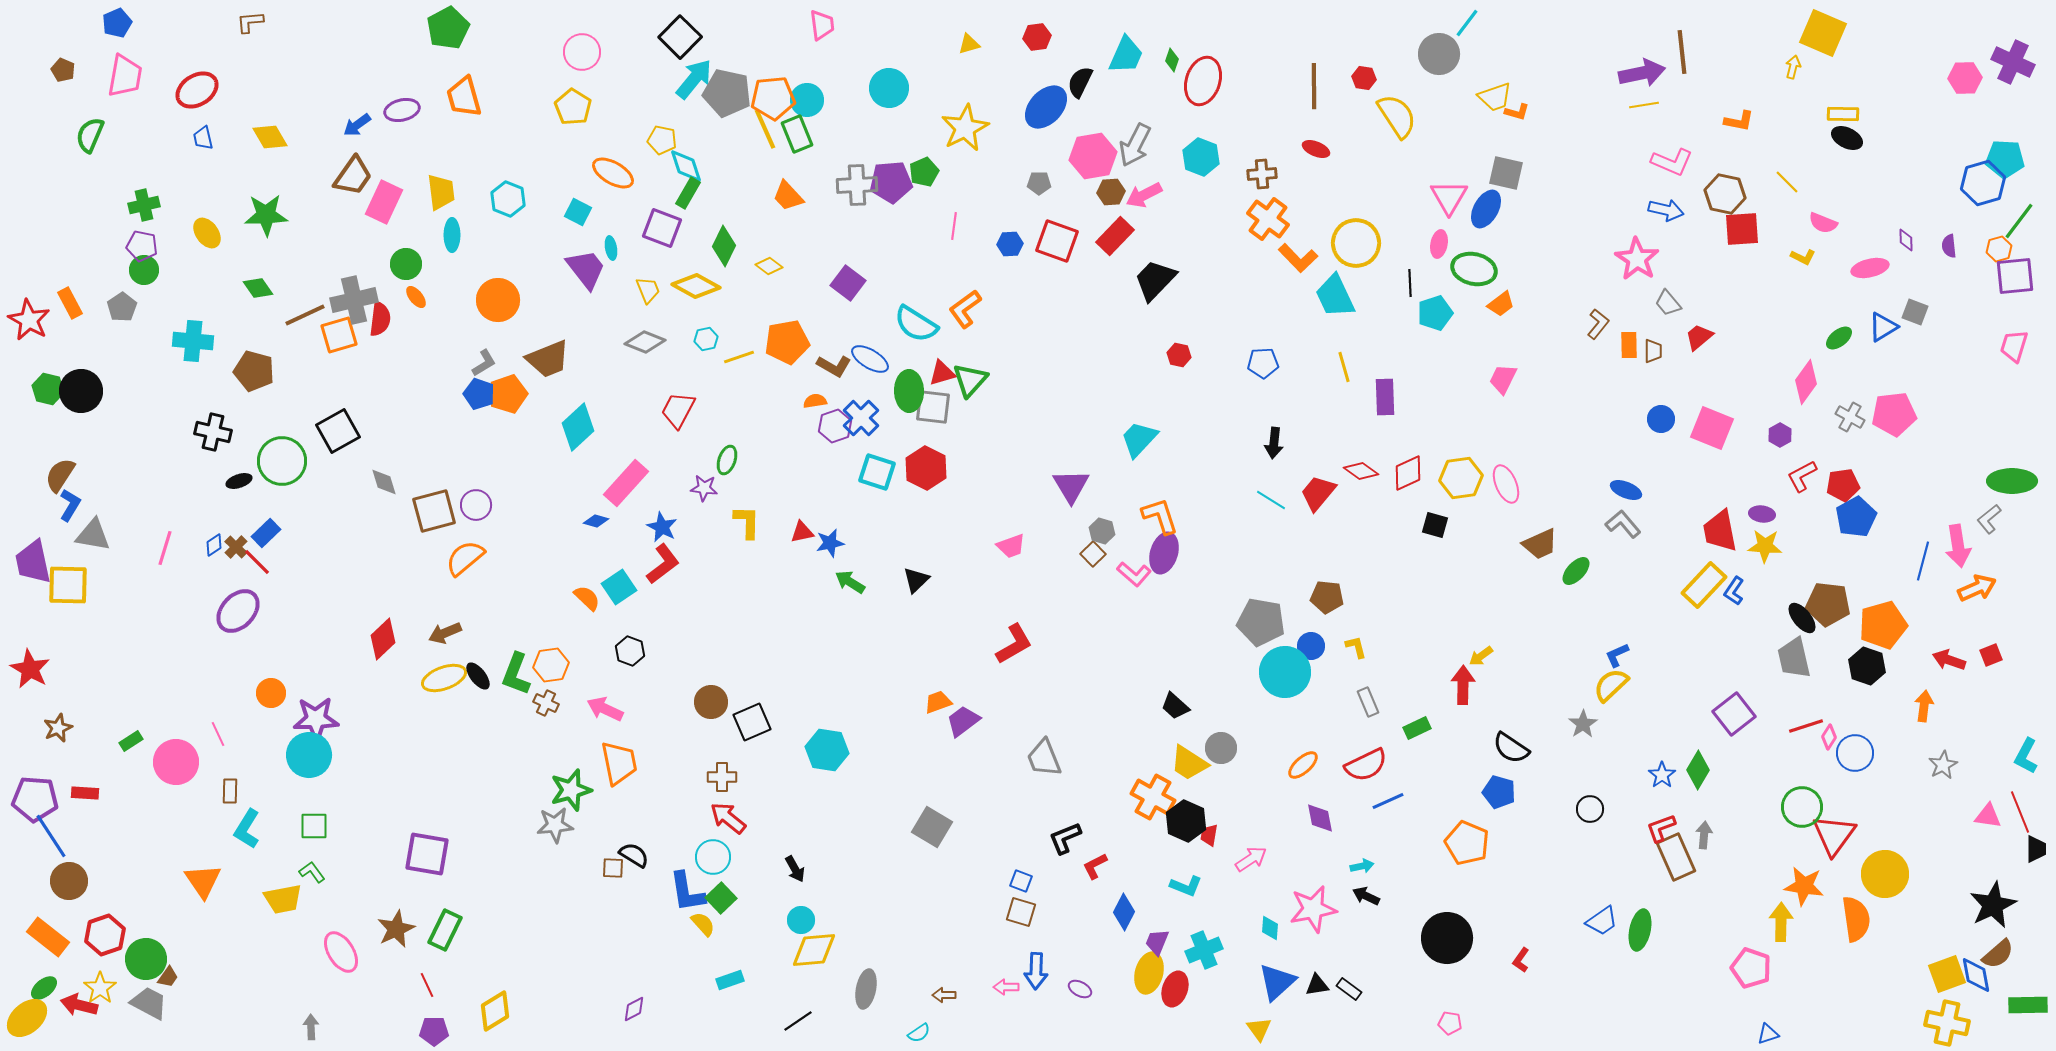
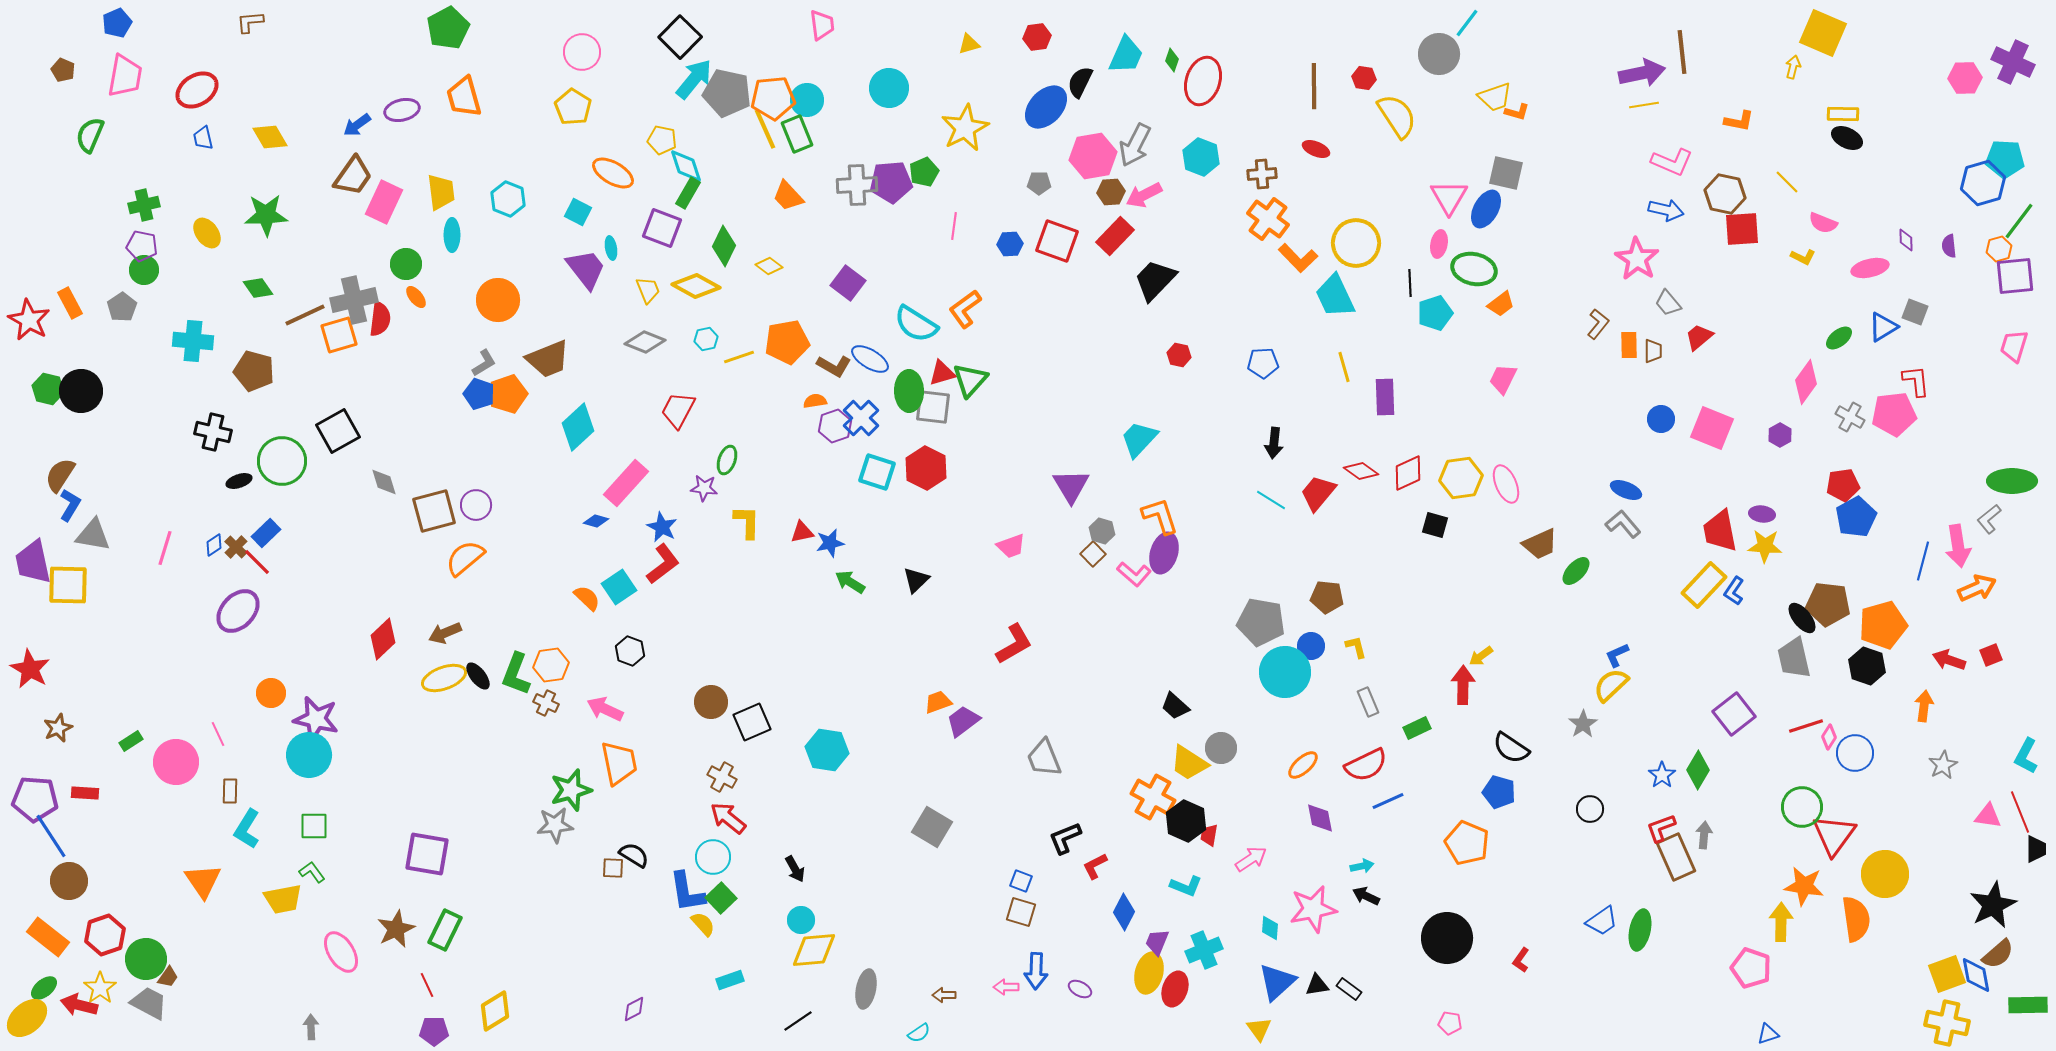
red L-shape at (1802, 476): moved 114 px right, 95 px up; rotated 112 degrees clockwise
purple star at (316, 719): rotated 15 degrees clockwise
brown cross at (722, 777): rotated 28 degrees clockwise
